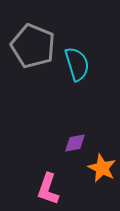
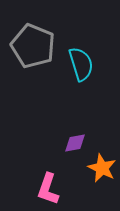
cyan semicircle: moved 4 px right
